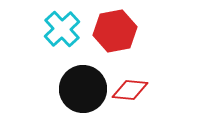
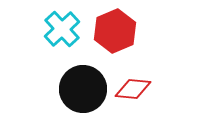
red hexagon: rotated 12 degrees counterclockwise
red diamond: moved 3 px right, 1 px up
